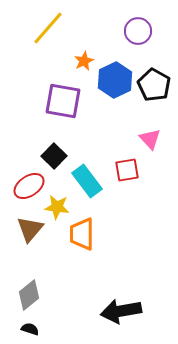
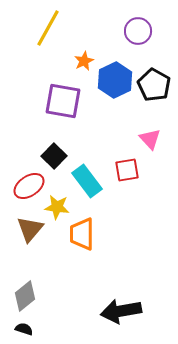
yellow line: rotated 12 degrees counterclockwise
gray diamond: moved 4 px left, 1 px down
black semicircle: moved 6 px left
